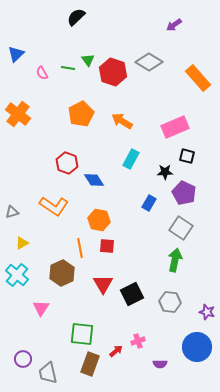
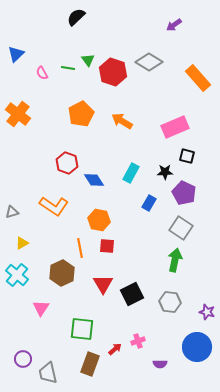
cyan rectangle at (131, 159): moved 14 px down
green square at (82, 334): moved 5 px up
red arrow at (116, 351): moved 1 px left, 2 px up
